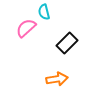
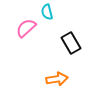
cyan semicircle: moved 3 px right
black rectangle: moved 4 px right; rotated 75 degrees counterclockwise
